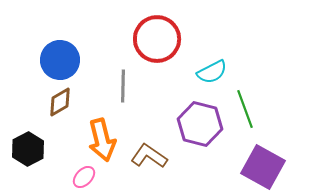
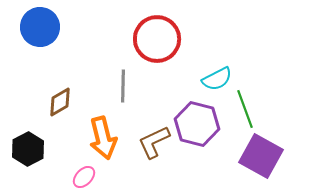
blue circle: moved 20 px left, 33 px up
cyan semicircle: moved 5 px right, 7 px down
purple hexagon: moved 3 px left
orange arrow: moved 1 px right, 2 px up
brown L-shape: moved 5 px right, 14 px up; rotated 60 degrees counterclockwise
purple square: moved 2 px left, 11 px up
